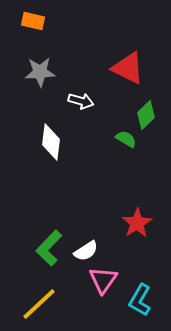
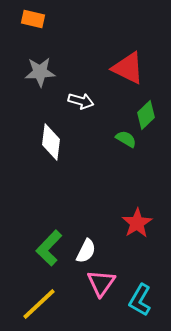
orange rectangle: moved 2 px up
white semicircle: rotated 30 degrees counterclockwise
pink triangle: moved 2 px left, 3 px down
